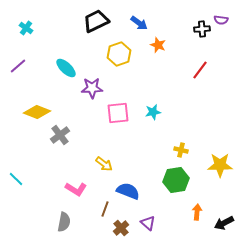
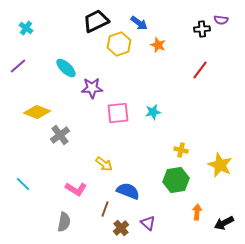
yellow hexagon: moved 10 px up
yellow star: rotated 25 degrees clockwise
cyan line: moved 7 px right, 5 px down
